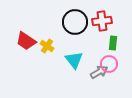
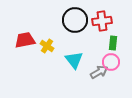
black circle: moved 2 px up
red trapezoid: moved 1 px left, 1 px up; rotated 135 degrees clockwise
pink circle: moved 2 px right, 2 px up
